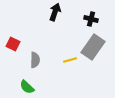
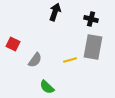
gray rectangle: rotated 25 degrees counterclockwise
gray semicircle: rotated 35 degrees clockwise
green semicircle: moved 20 px right
